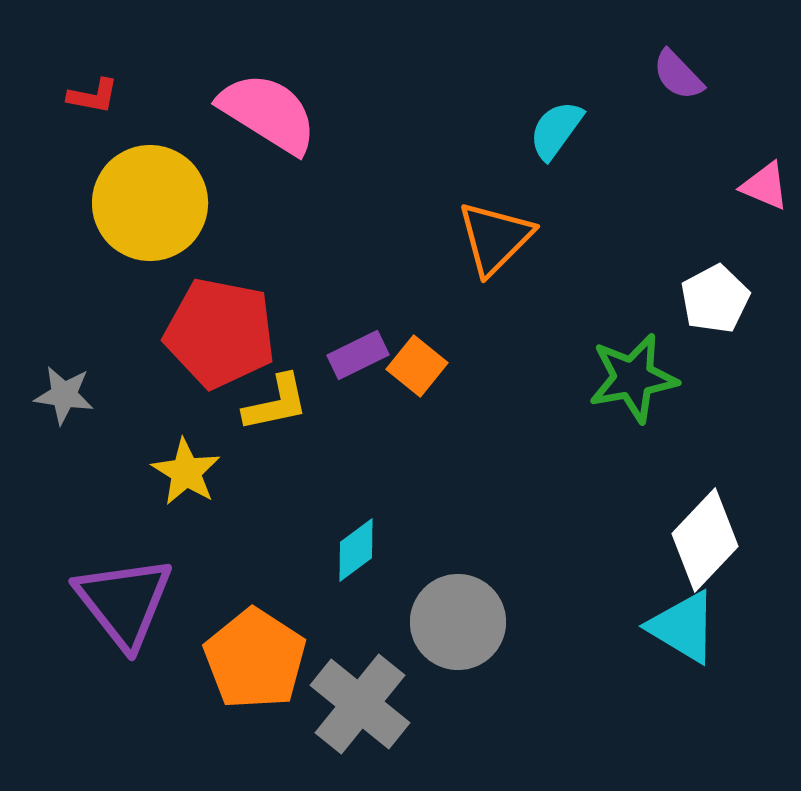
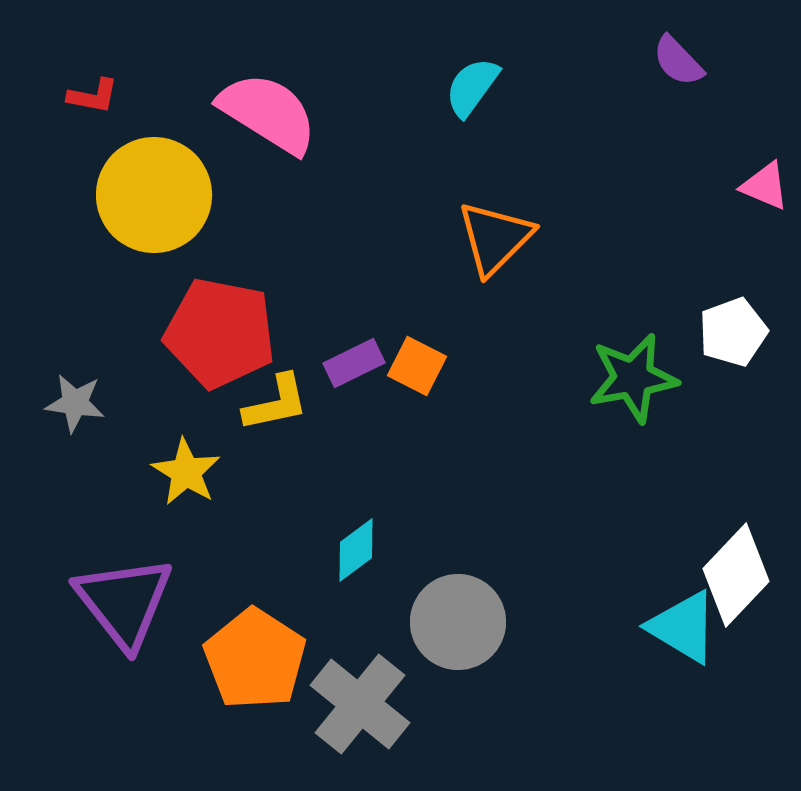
purple semicircle: moved 14 px up
cyan semicircle: moved 84 px left, 43 px up
yellow circle: moved 4 px right, 8 px up
white pentagon: moved 18 px right, 33 px down; rotated 8 degrees clockwise
purple rectangle: moved 4 px left, 8 px down
orange square: rotated 12 degrees counterclockwise
gray star: moved 11 px right, 8 px down
white diamond: moved 31 px right, 35 px down
